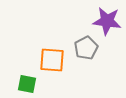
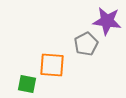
gray pentagon: moved 4 px up
orange square: moved 5 px down
